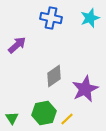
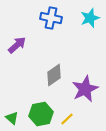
gray diamond: moved 1 px up
green hexagon: moved 3 px left, 1 px down
green triangle: rotated 16 degrees counterclockwise
